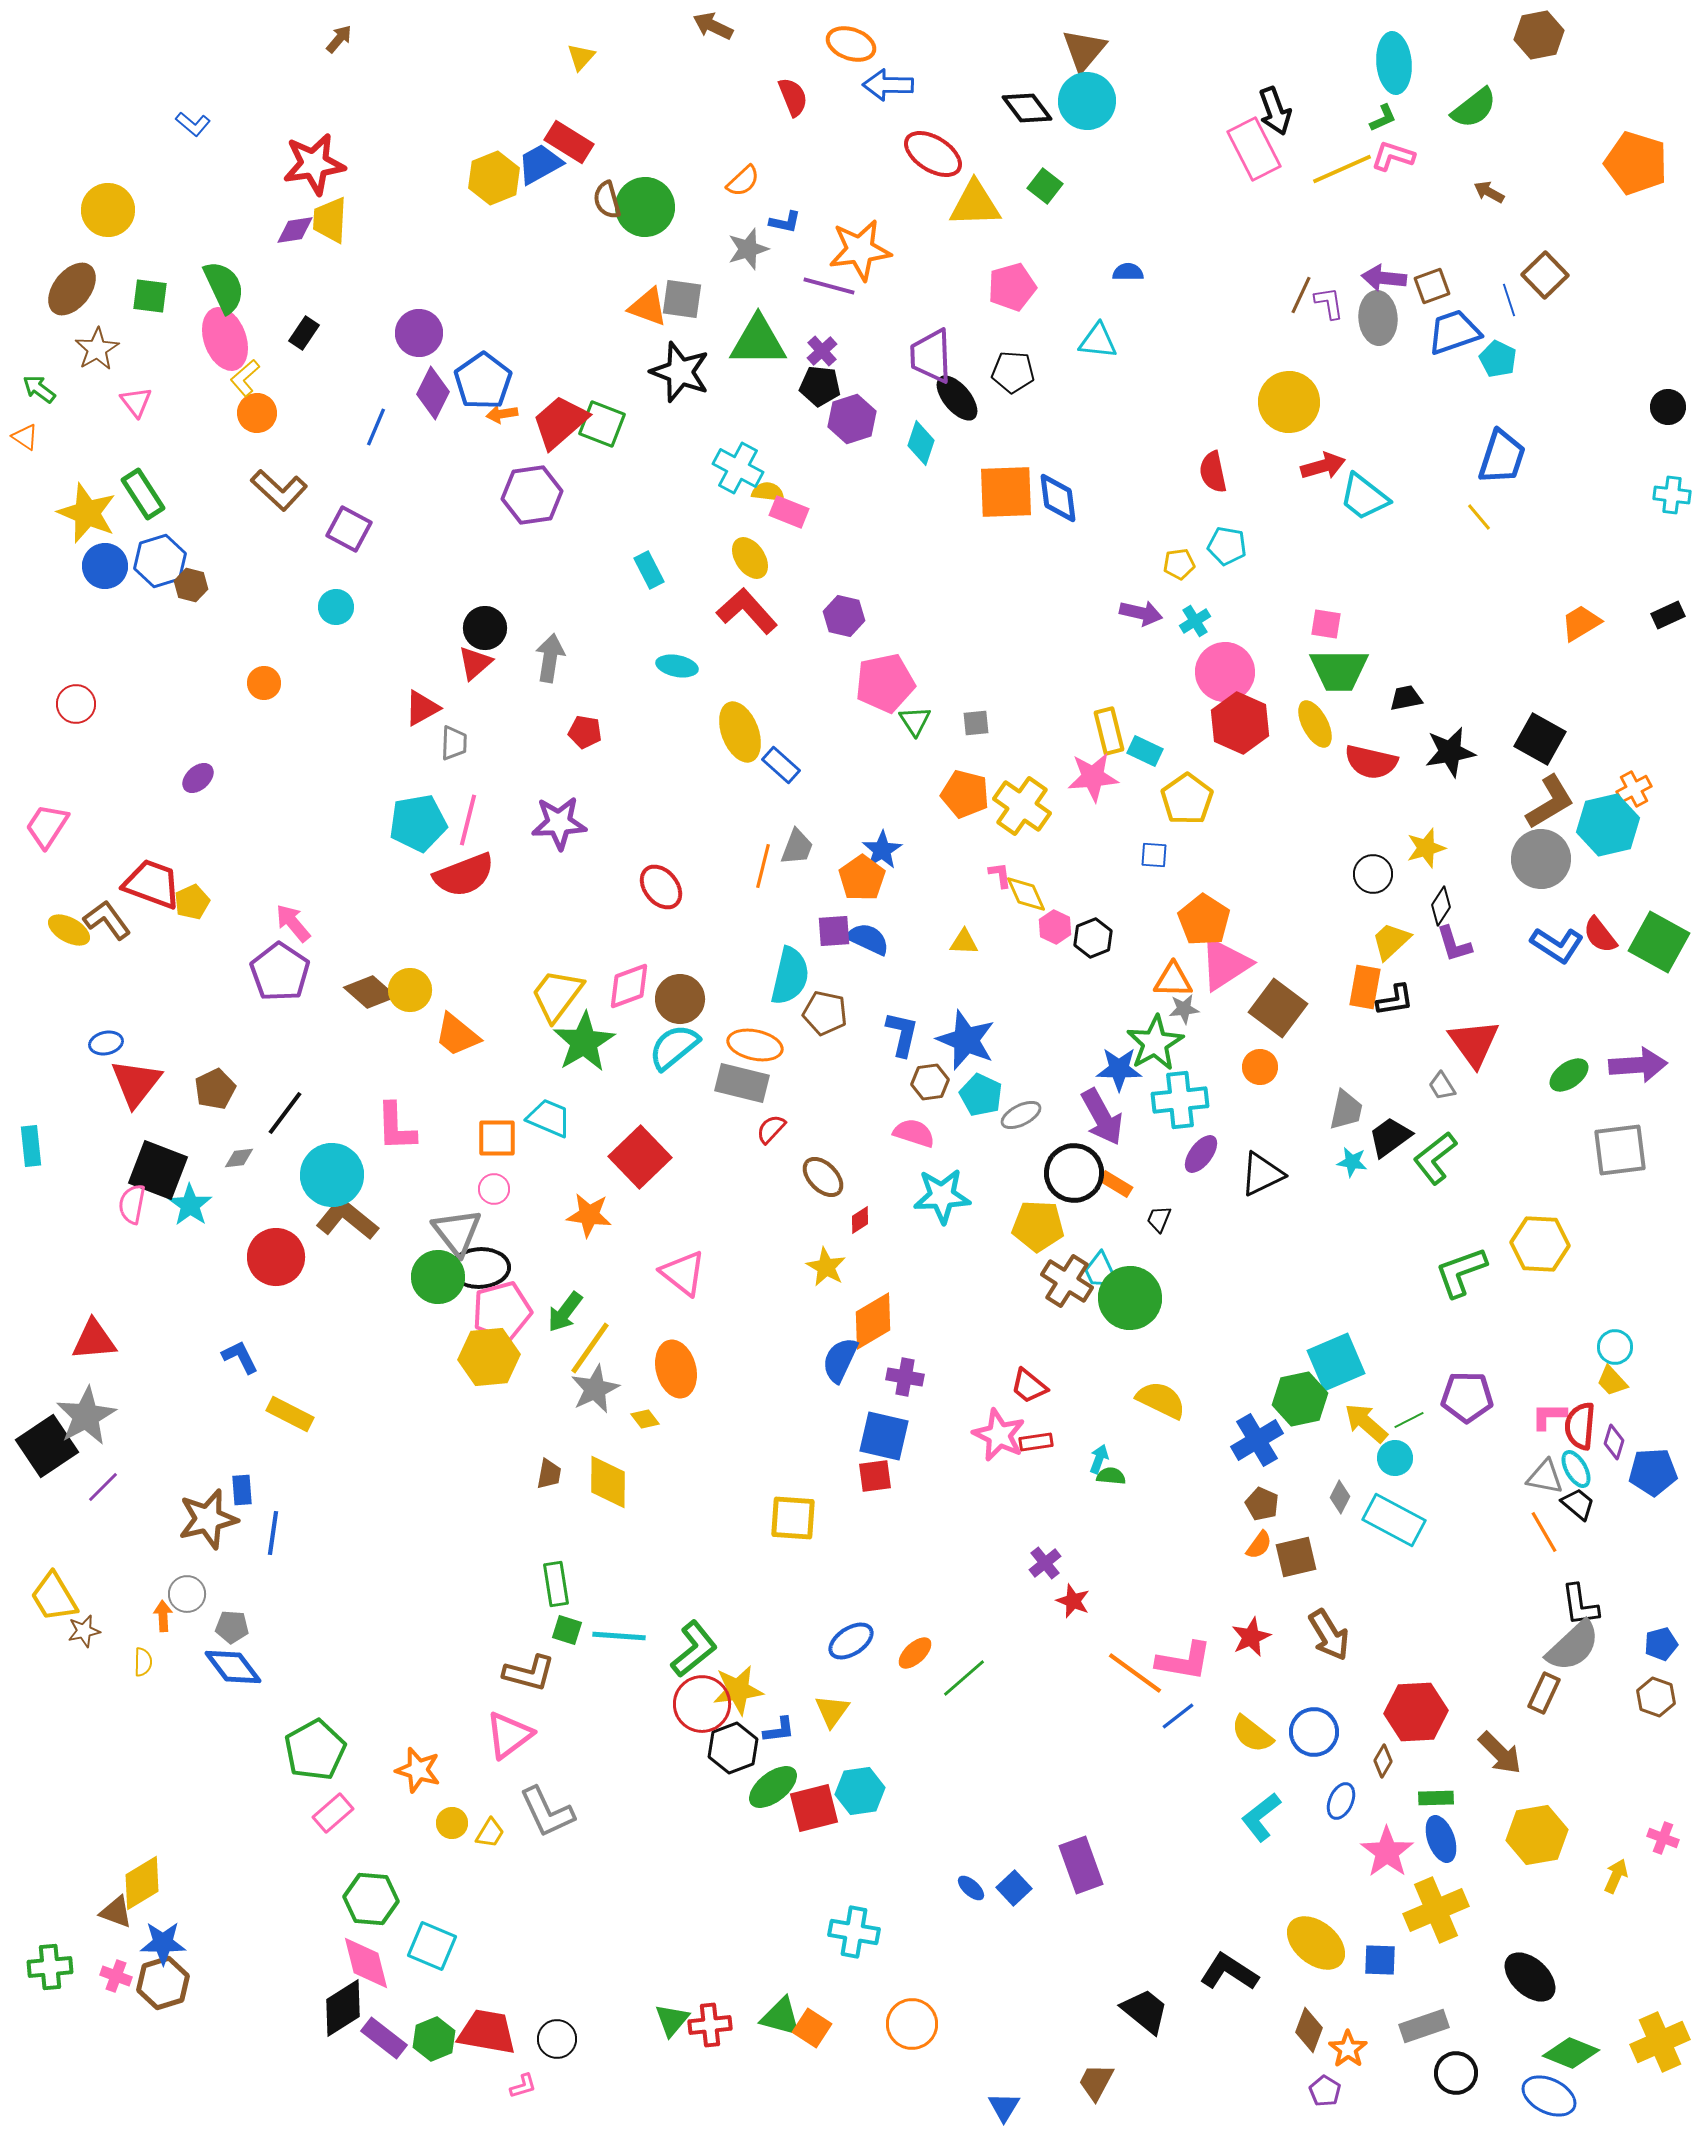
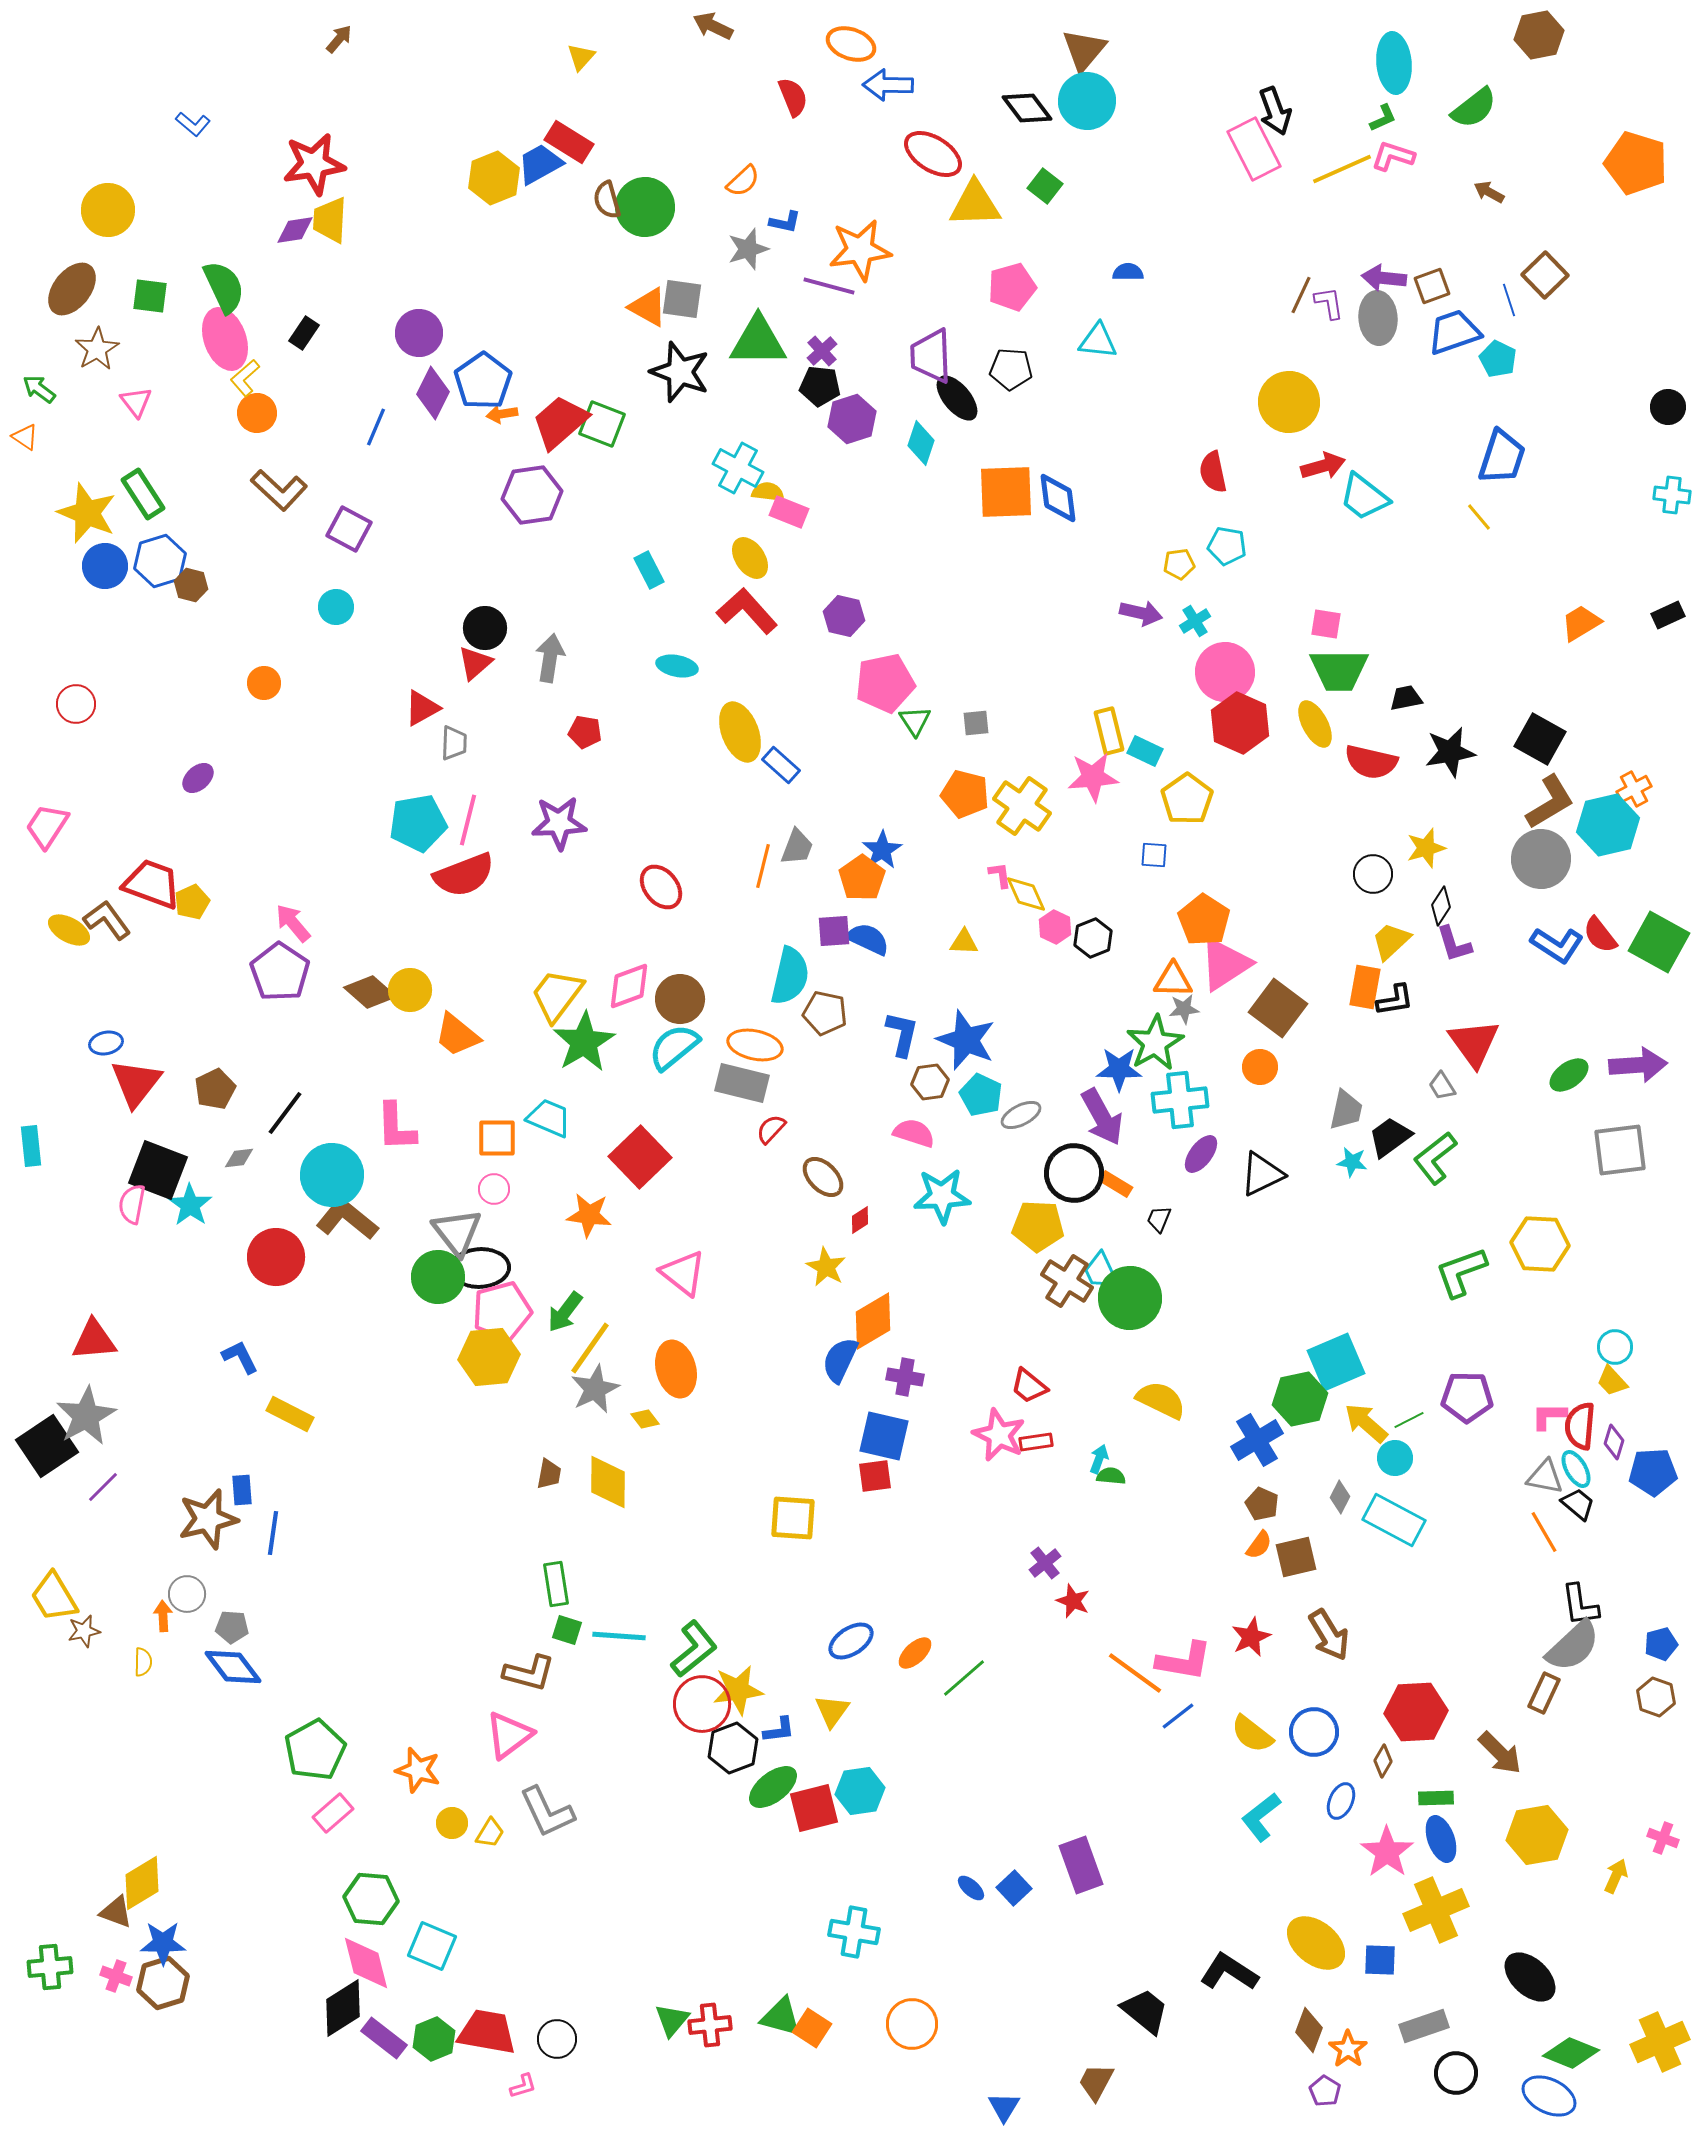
orange triangle at (648, 307): rotated 9 degrees clockwise
black pentagon at (1013, 372): moved 2 px left, 3 px up
